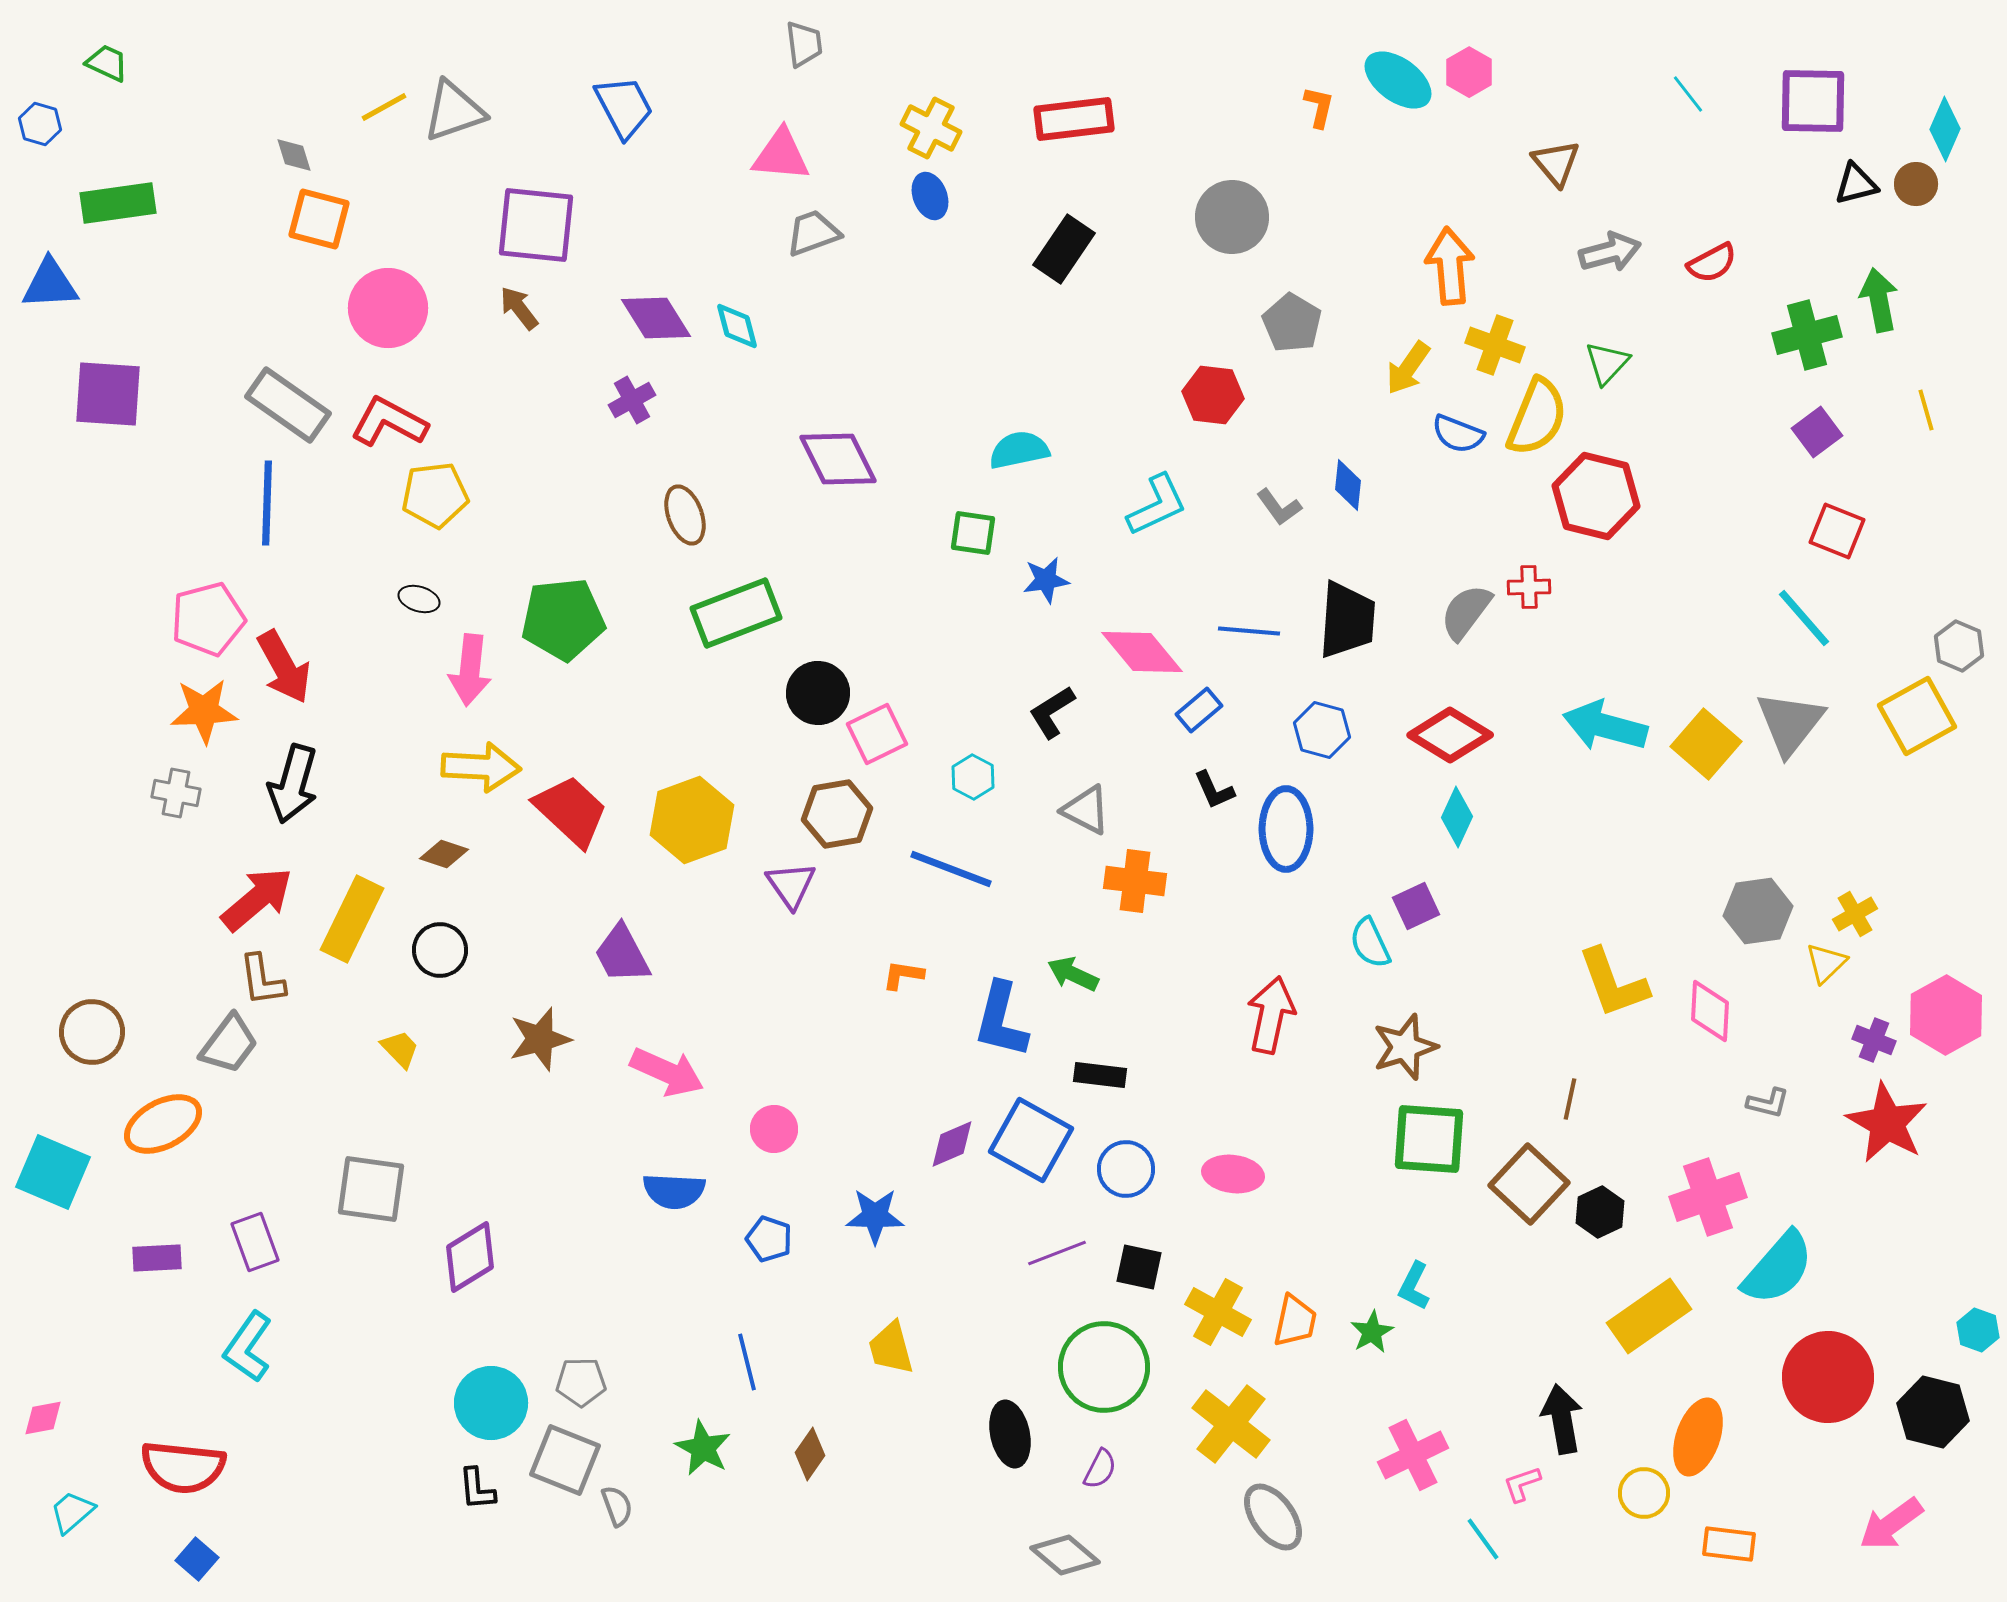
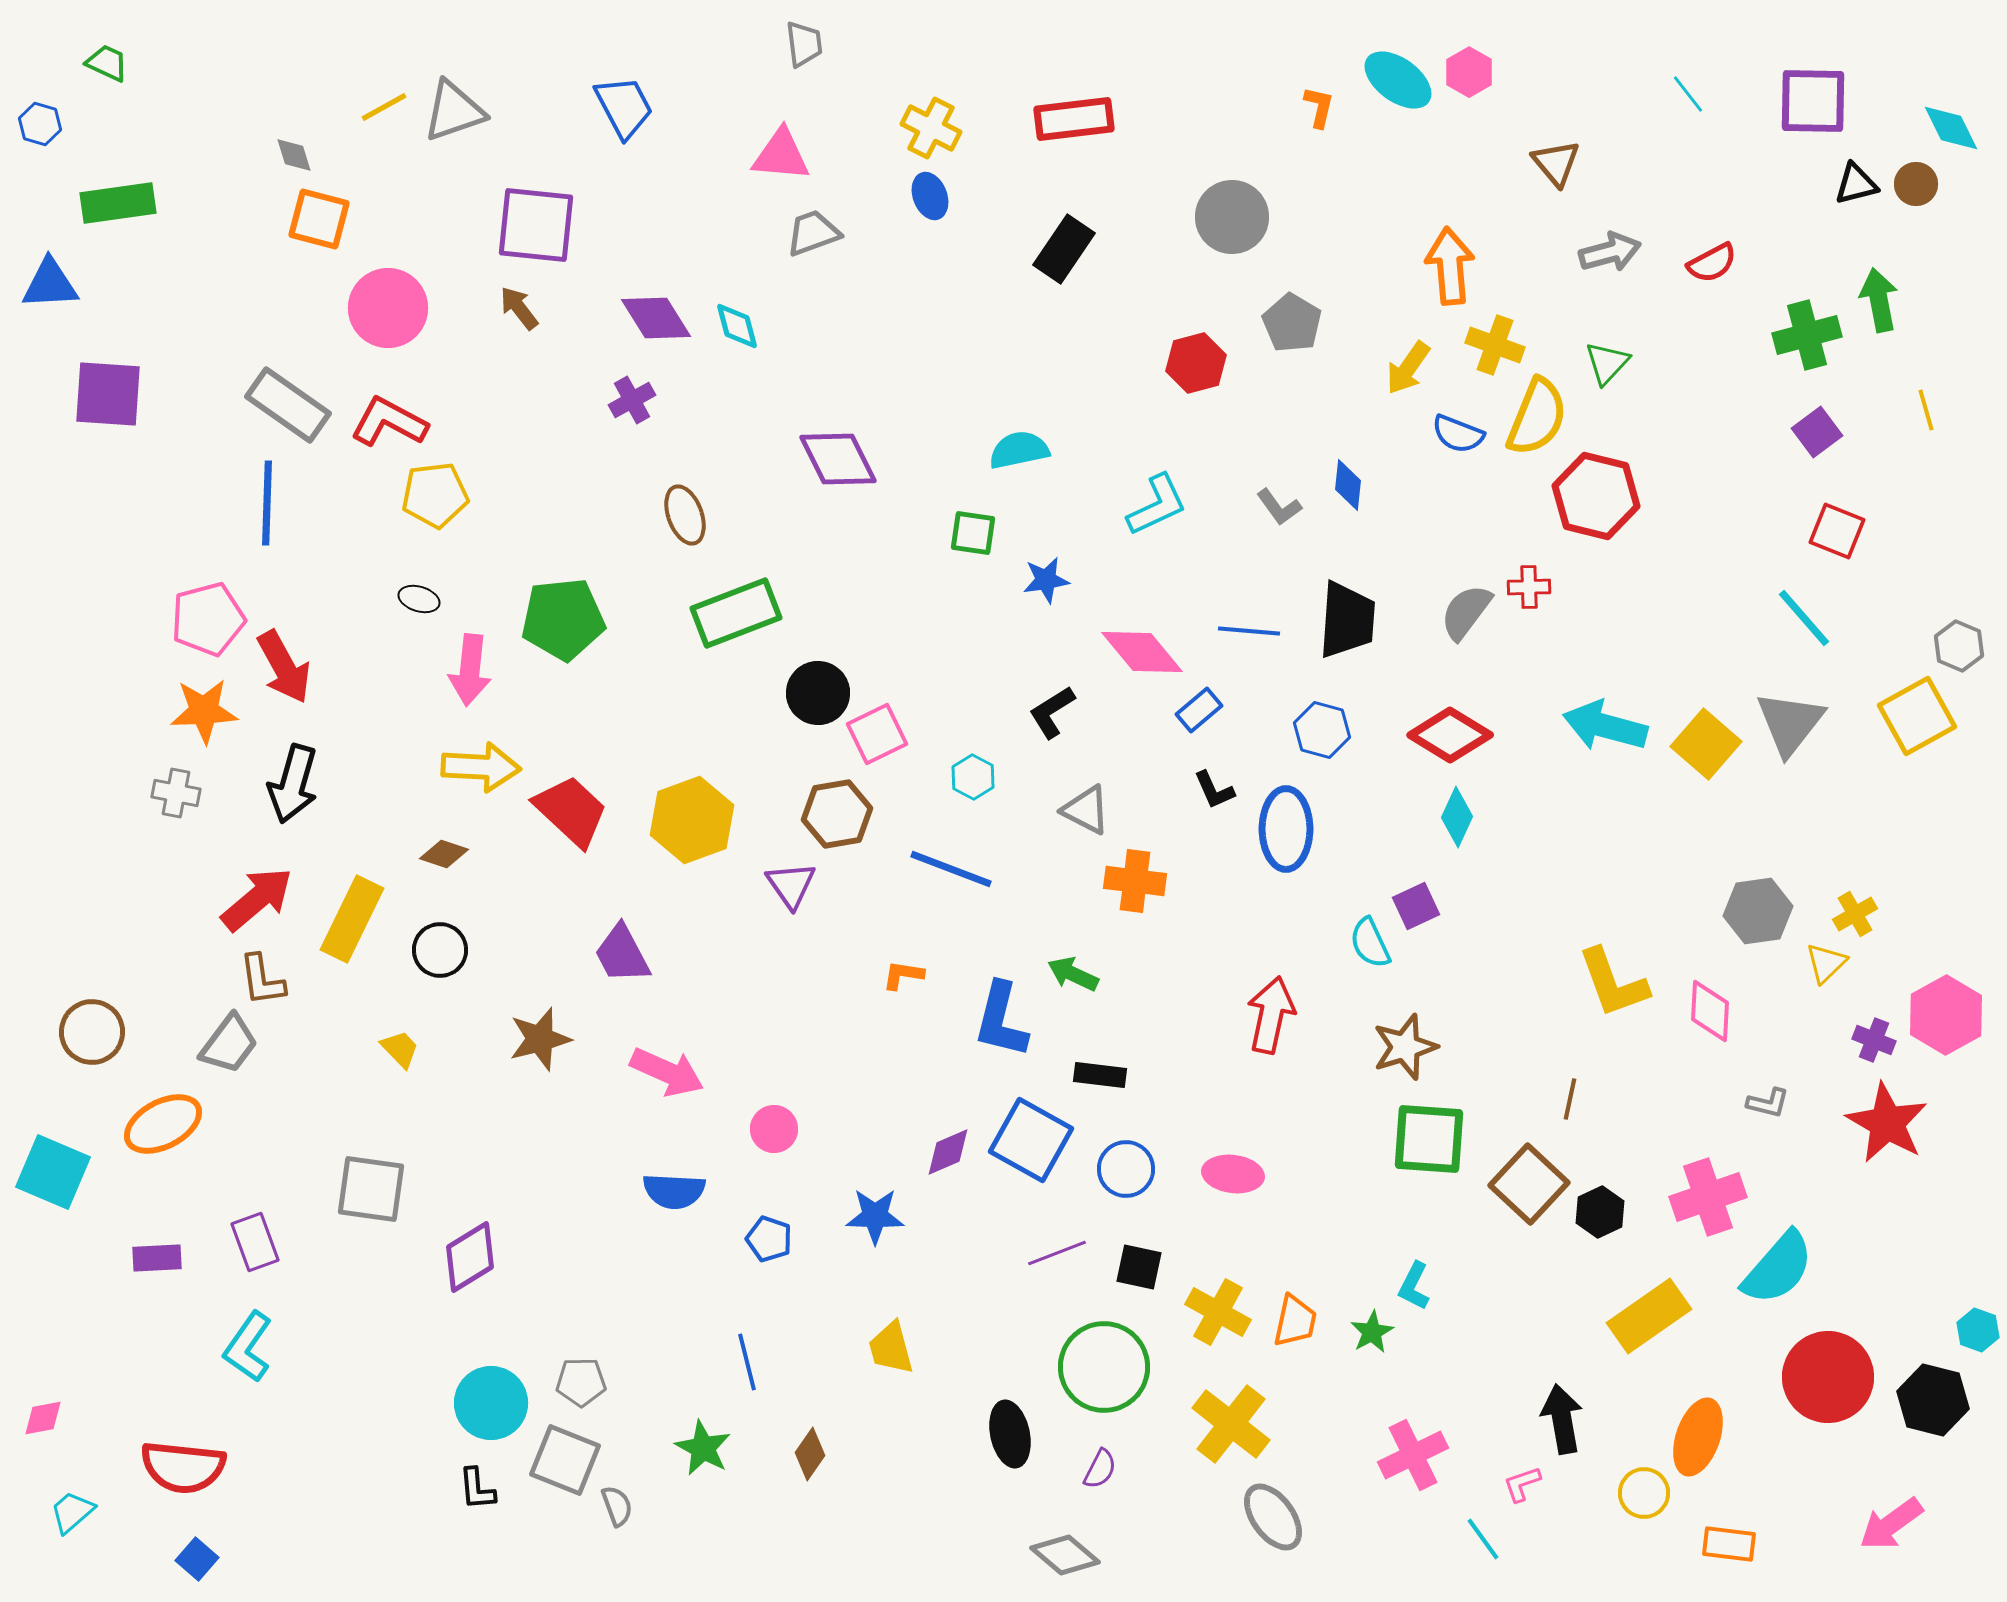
cyan diamond at (1945, 129): moved 6 px right, 1 px up; rotated 50 degrees counterclockwise
red hexagon at (1213, 395): moved 17 px left, 32 px up; rotated 22 degrees counterclockwise
purple diamond at (952, 1144): moved 4 px left, 8 px down
black hexagon at (1933, 1412): moved 12 px up
